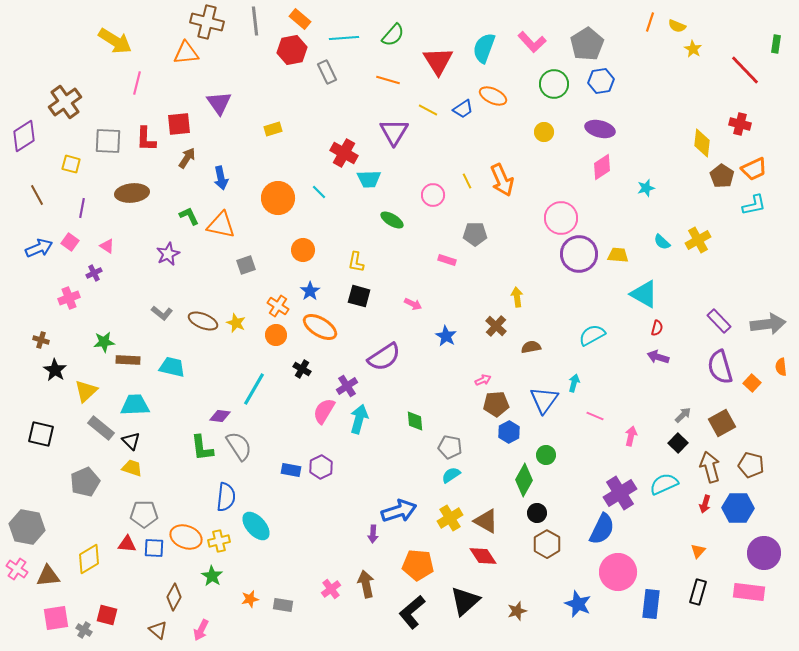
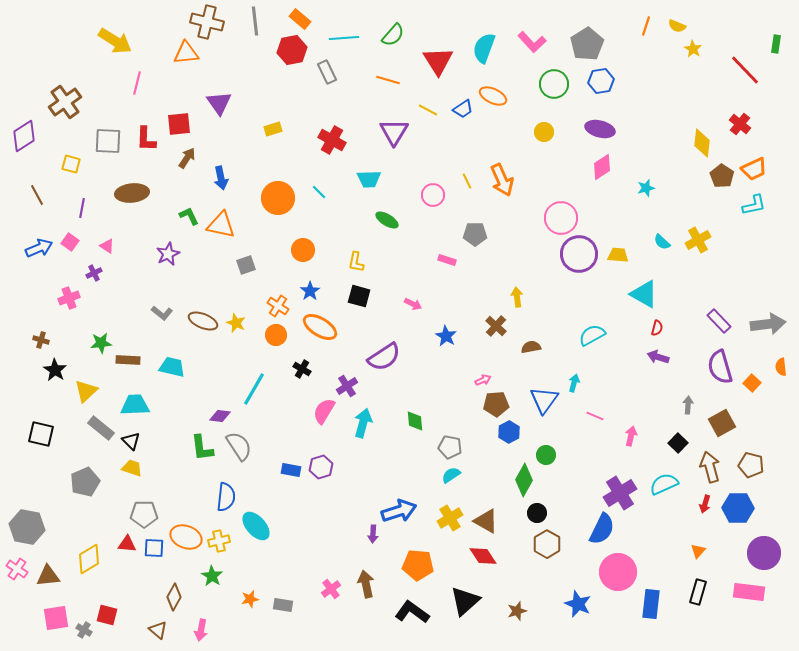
orange line at (650, 22): moved 4 px left, 4 px down
red cross at (740, 124): rotated 25 degrees clockwise
red cross at (344, 153): moved 12 px left, 13 px up
green ellipse at (392, 220): moved 5 px left
green star at (104, 342): moved 3 px left, 1 px down
gray arrow at (683, 415): moved 5 px right, 10 px up; rotated 42 degrees counterclockwise
cyan arrow at (359, 419): moved 4 px right, 4 px down
purple hexagon at (321, 467): rotated 10 degrees clockwise
black L-shape at (412, 612): rotated 76 degrees clockwise
pink arrow at (201, 630): rotated 15 degrees counterclockwise
